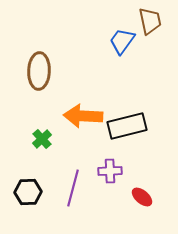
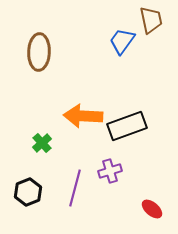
brown trapezoid: moved 1 px right, 1 px up
brown ellipse: moved 19 px up
black rectangle: rotated 6 degrees counterclockwise
green cross: moved 4 px down
purple cross: rotated 15 degrees counterclockwise
purple line: moved 2 px right
black hexagon: rotated 20 degrees counterclockwise
red ellipse: moved 10 px right, 12 px down
